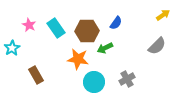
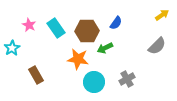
yellow arrow: moved 1 px left
